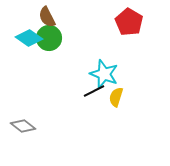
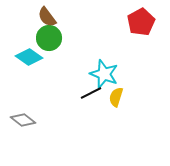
brown semicircle: rotated 10 degrees counterclockwise
red pentagon: moved 12 px right; rotated 12 degrees clockwise
cyan diamond: moved 19 px down
black line: moved 3 px left, 2 px down
gray diamond: moved 6 px up
